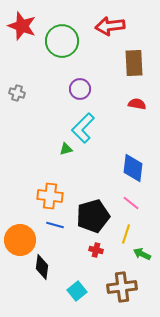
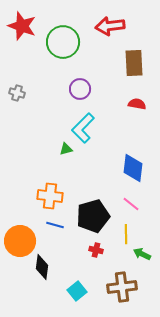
green circle: moved 1 px right, 1 px down
pink line: moved 1 px down
yellow line: rotated 18 degrees counterclockwise
orange circle: moved 1 px down
